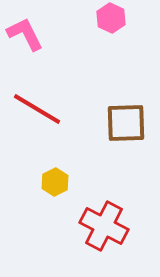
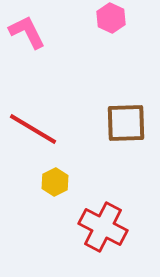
pink L-shape: moved 2 px right, 2 px up
red line: moved 4 px left, 20 px down
red cross: moved 1 px left, 1 px down
